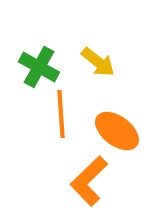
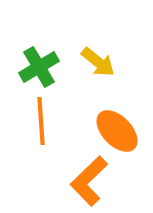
green cross: rotated 30 degrees clockwise
orange line: moved 20 px left, 7 px down
orange ellipse: rotated 9 degrees clockwise
